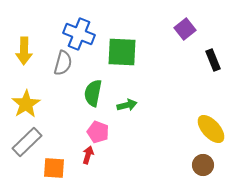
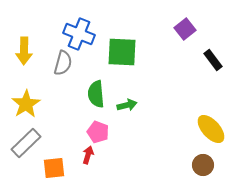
black rectangle: rotated 15 degrees counterclockwise
green semicircle: moved 3 px right, 1 px down; rotated 16 degrees counterclockwise
gray rectangle: moved 1 px left, 1 px down
orange square: rotated 10 degrees counterclockwise
